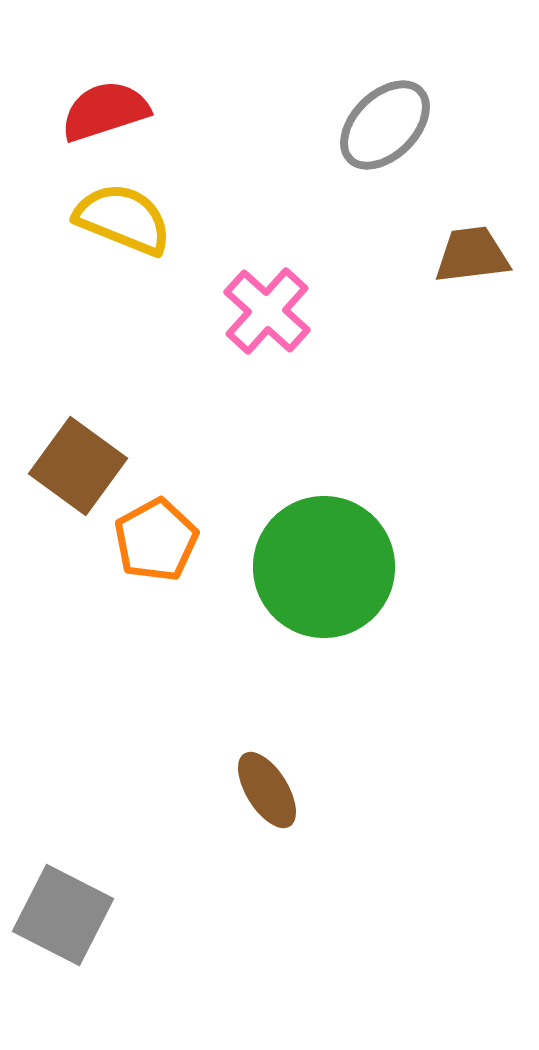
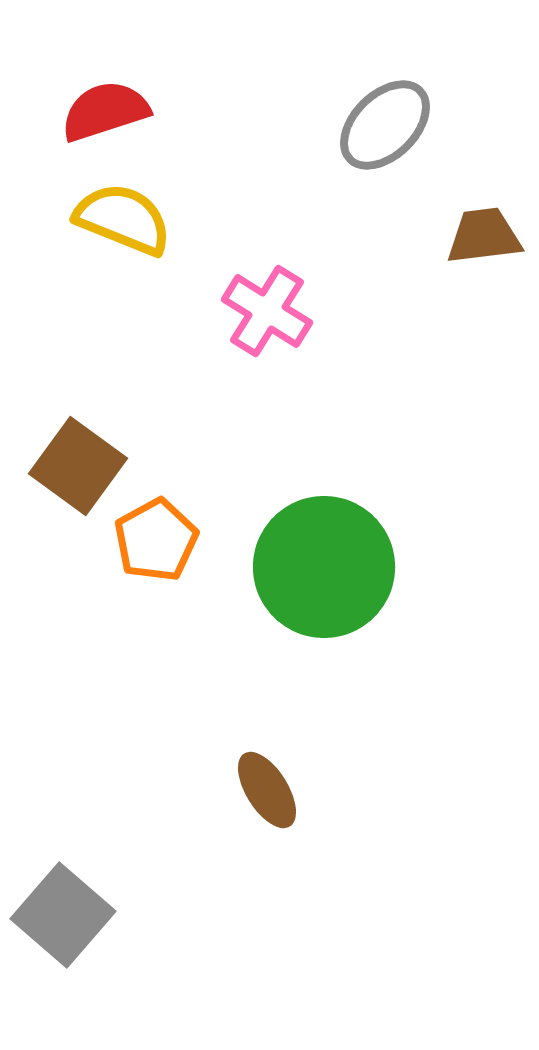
brown trapezoid: moved 12 px right, 19 px up
pink cross: rotated 10 degrees counterclockwise
gray square: rotated 14 degrees clockwise
